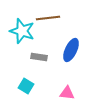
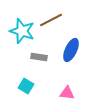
brown line: moved 3 px right, 2 px down; rotated 20 degrees counterclockwise
